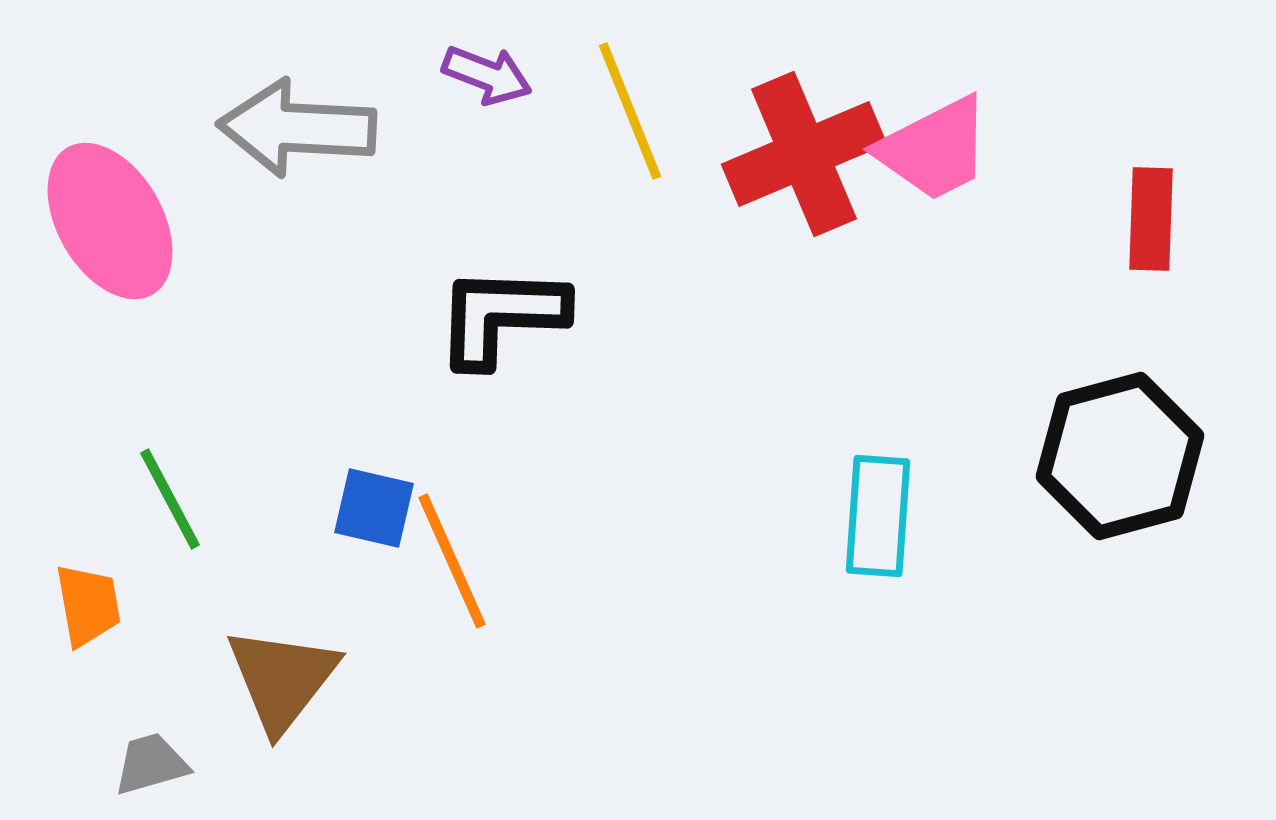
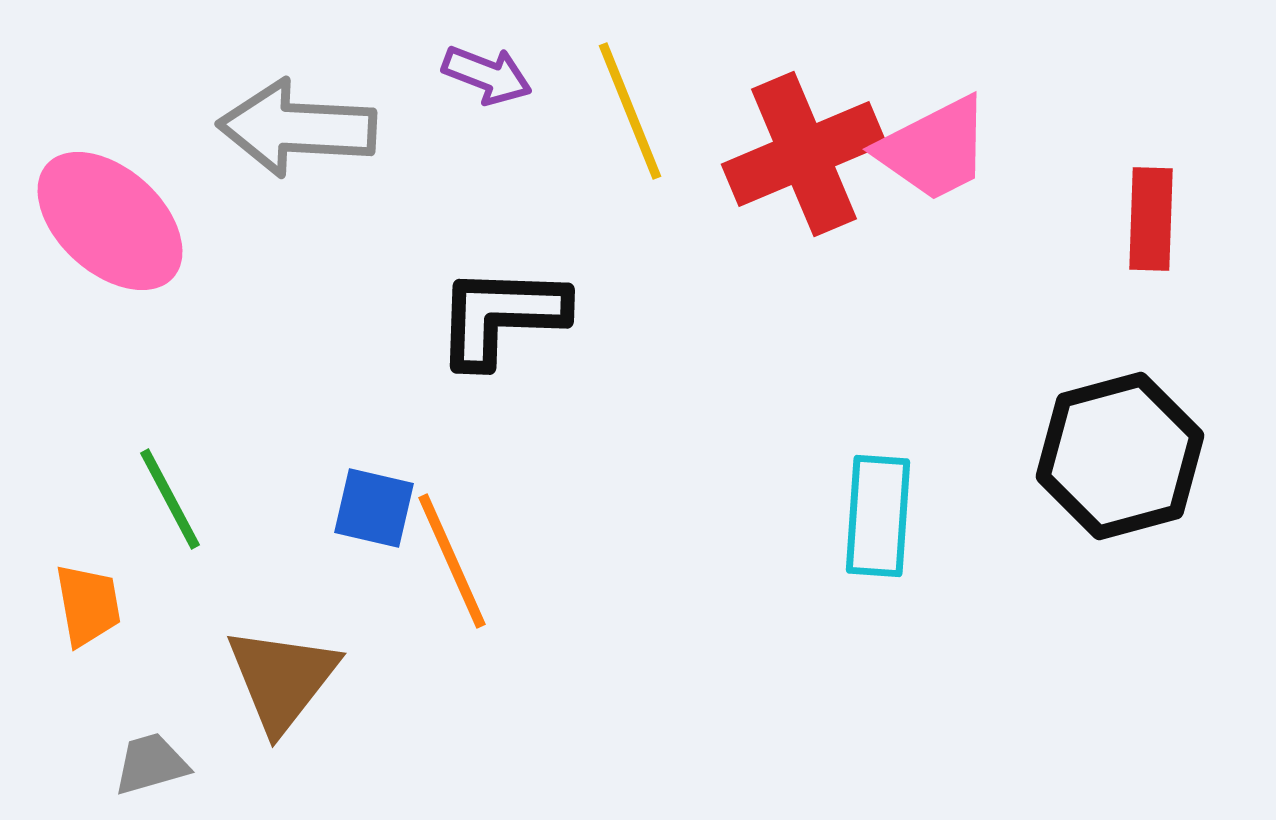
pink ellipse: rotated 18 degrees counterclockwise
